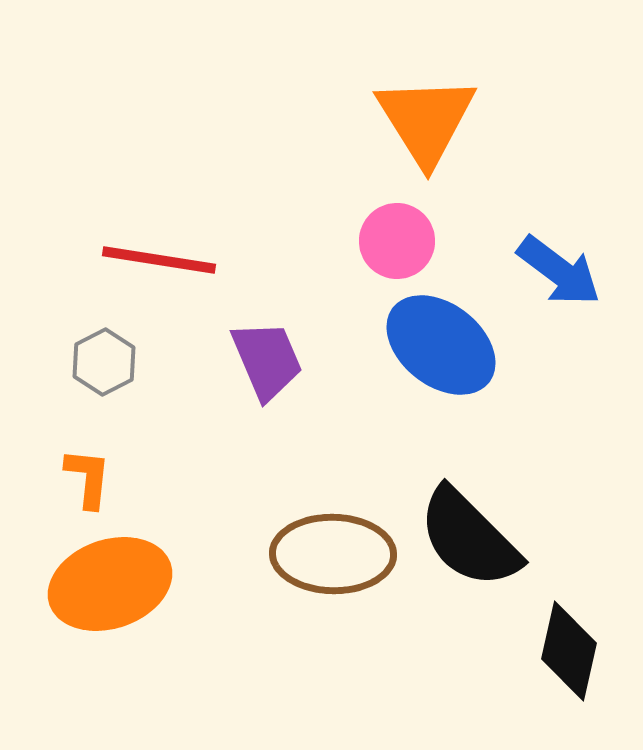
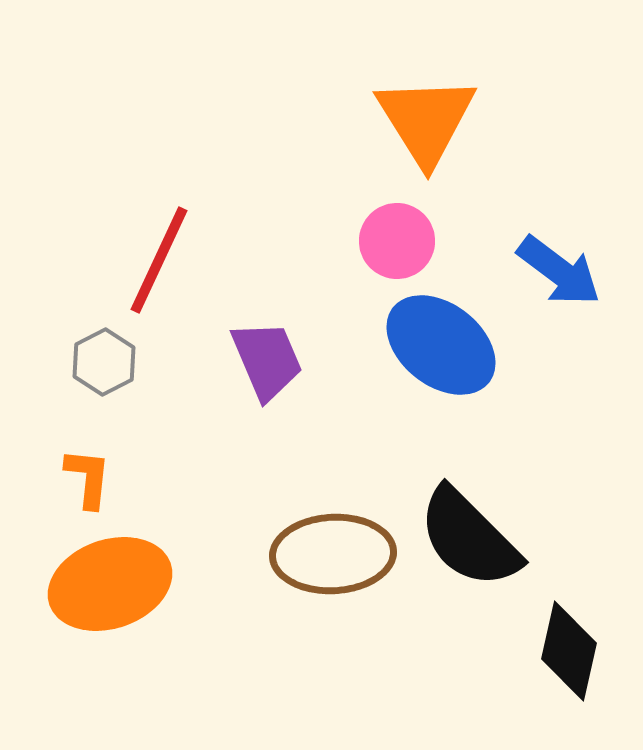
red line: rotated 74 degrees counterclockwise
brown ellipse: rotated 4 degrees counterclockwise
